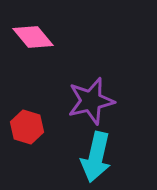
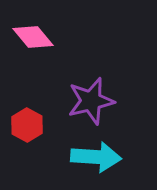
red hexagon: moved 2 px up; rotated 12 degrees clockwise
cyan arrow: rotated 99 degrees counterclockwise
